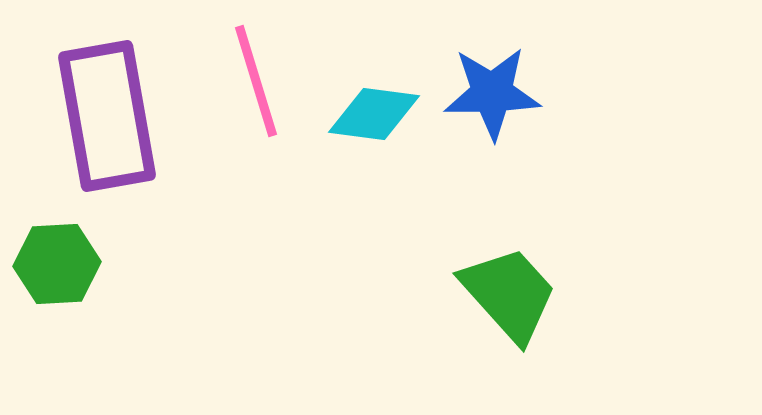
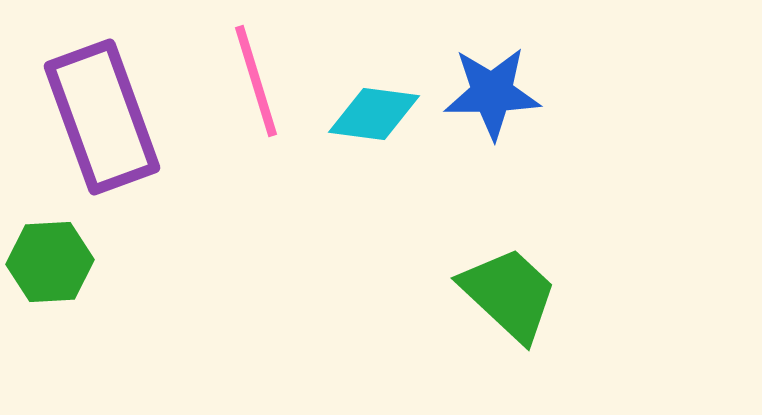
purple rectangle: moved 5 px left, 1 px down; rotated 10 degrees counterclockwise
green hexagon: moved 7 px left, 2 px up
green trapezoid: rotated 5 degrees counterclockwise
